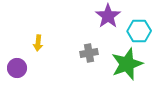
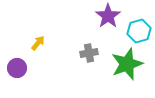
cyan hexagon: rotated 15 degrees counterclockwise
yellow arrow: rotated 147 degrees counterclockwise
